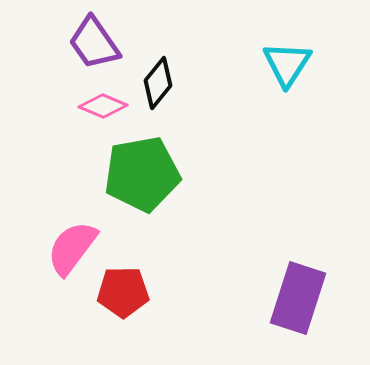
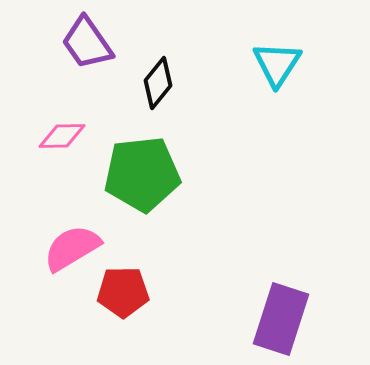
purple trapezoid: moved 7 px left
cyan triangle: moved 10 px left
pink diamond: moved 41 px left, 30 px down; rotated 24 degrees counterclockwise
green pentagon: rotated 4 degrees clockwise
pink semicircle: rotated 22 degrees clockwise
purple rectangle: moved 17 px left, 21 px down
